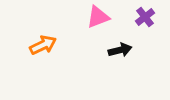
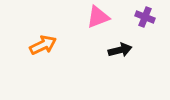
purple cross: rotated 30 degrees counterclockwise
